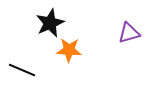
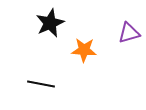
orange star: moved 15 px right
black line: moved 19 px right, 14 px down; rotated 12 degrees counterclockwise
